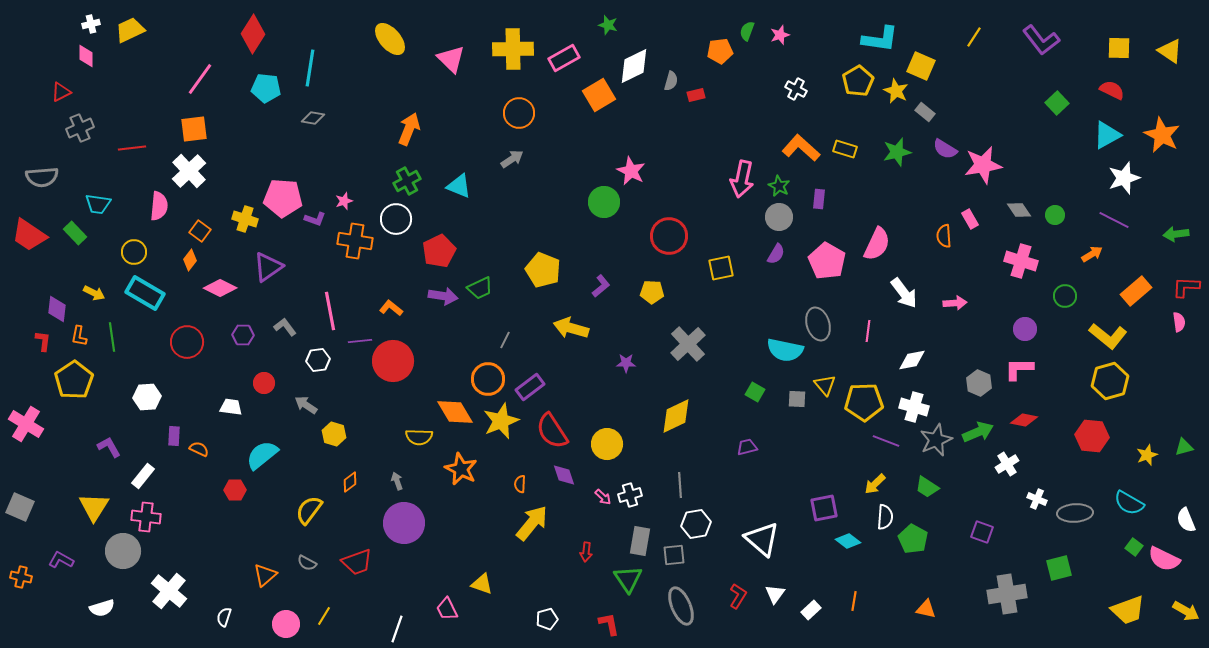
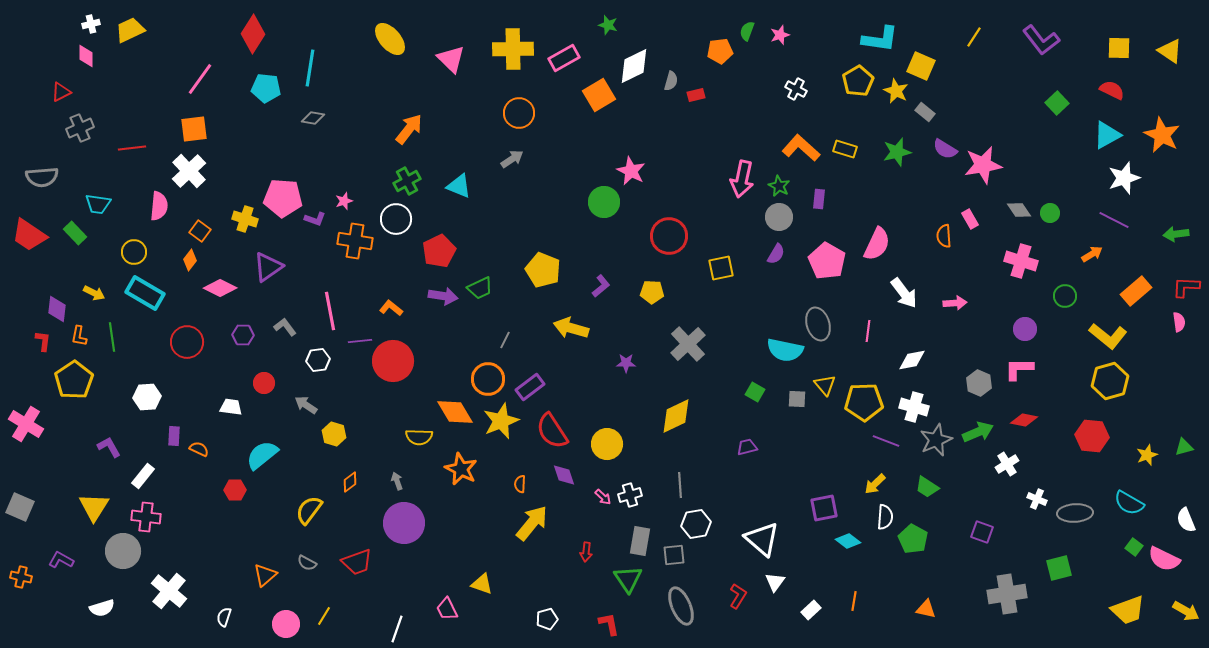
orange arrow at (409, 129): rotated 16 degrees clockwise
green circle at (1055, 215): moved 5 px left, 2 px up
white triangle at (775, 594): moved 12 px up
